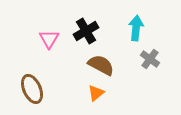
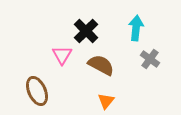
black cross: rotated 15 degrees counterclockwise
pink triangle: moved 13 px right, 16 px down
brown ellipse: moved 5 px right, 2 px down
orange triangle: moved 10 px right, 8 px down; rotated 12 degrees counterclockwise
